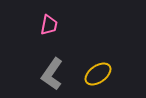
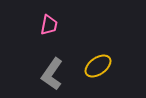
yellow ellipse: moved 8 px up
